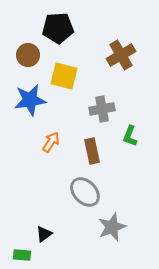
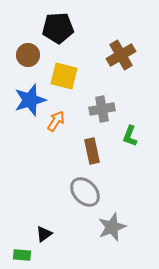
blue star: rotated 8 degrees counterclockwise
orange arrow: moved 5 px right, 21 px up
